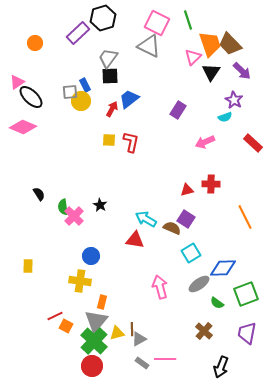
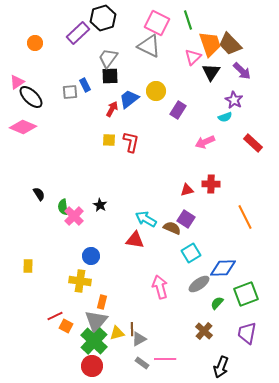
yellow circle at (81, 101): moved 75 px right, 10 px up
green semicircle at (217, 303): rotated 96 degrees clockwise
